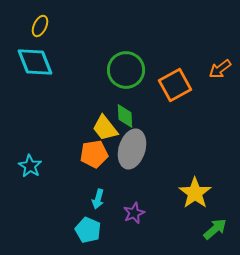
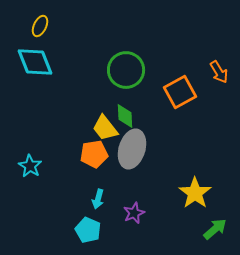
orange arrow: moved 1 px left, 3 px down; rotated 85 degrees counterclockwise
orange square: moved 5 px right, 7 px down
